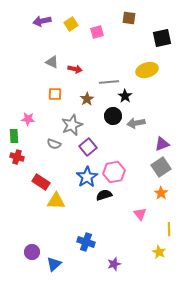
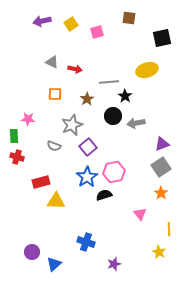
gray semicircle: moved 2 px down
red rectangle: rotated 48 degrees counterclockwise
